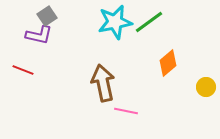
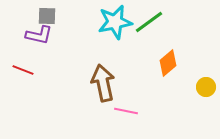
gray square: rotated 36 degrees clockwise
